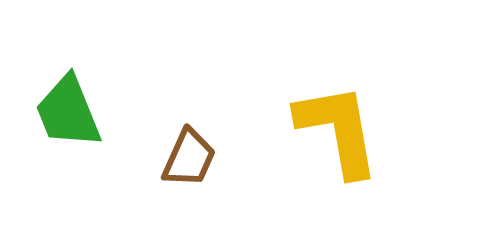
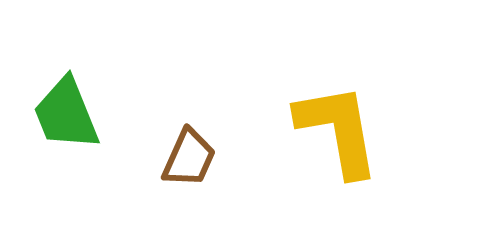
green trapezoid: moved 2 px left, 2 px down
